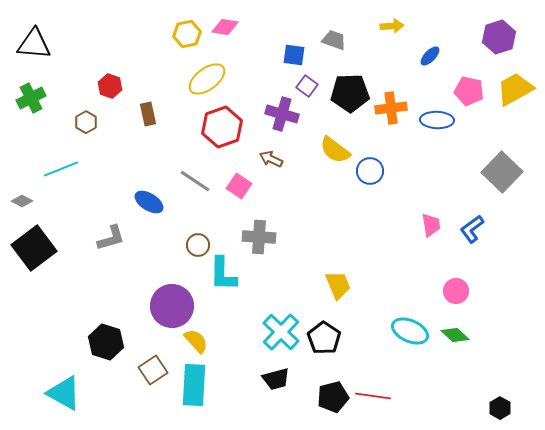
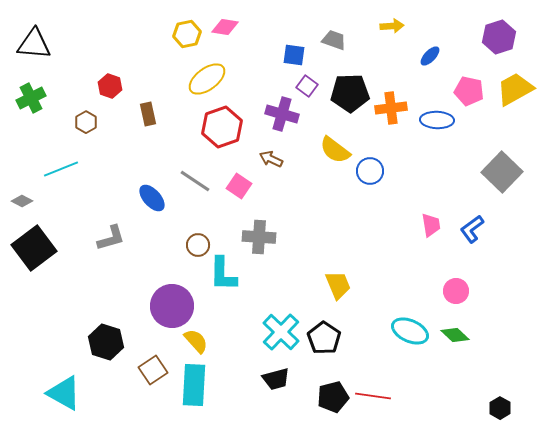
blue ellipse at (149, 202): moved 3 px right, 4 px up; rotated 16 degrees clockwise
